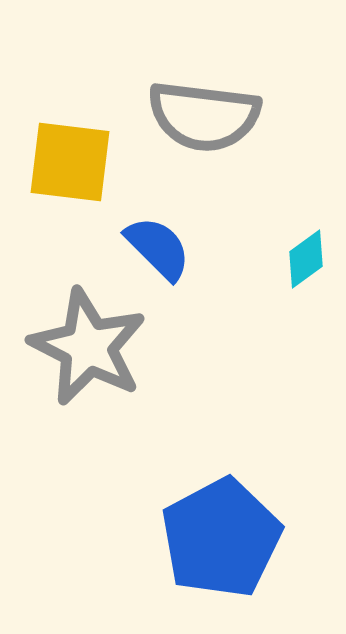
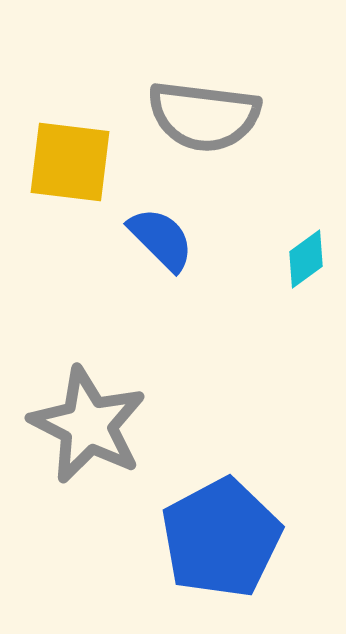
blue semicircle: moved 3 px right, 9 px up
gray star: moved 78 px down
